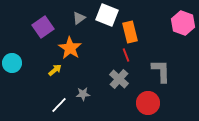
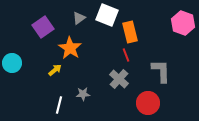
white line: rotated 30 degrees counterclockwise
